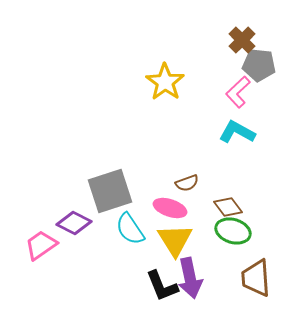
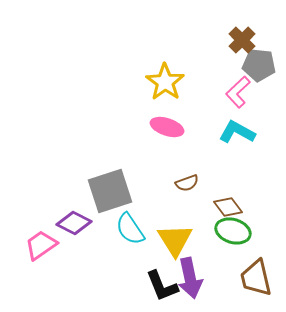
pink ellipse: moved 3 px left, 81 px up
brown trapezoid: rotated 9 degrees counterclockwise
